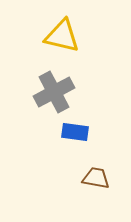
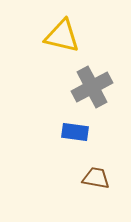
gray cross: moved 38 px right, 5 px up
